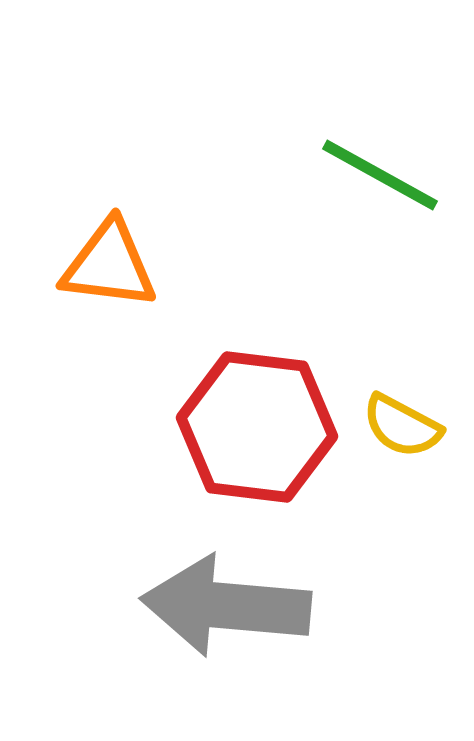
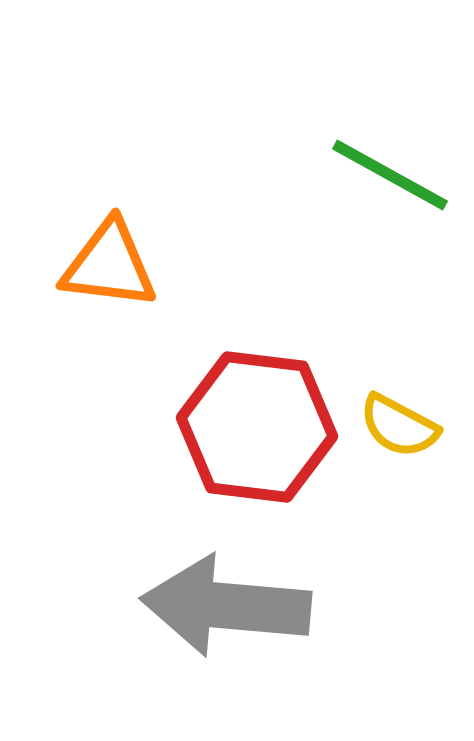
green line: moved 10 px right
yellow semicircle: moved 3 px left
